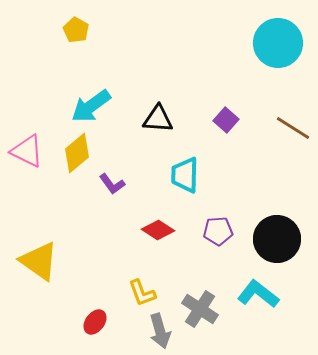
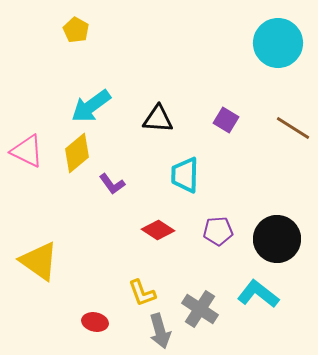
purple square: rotated 10 degrees counterclockwise
red ellipse: rotated 65 degrees clockwise
